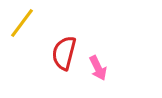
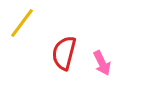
pink arrow: moved 4 px right, 5 px up
